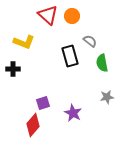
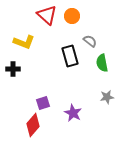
red triangle: moved 1 px left
